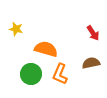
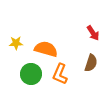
yellow star: moved 14 px down; rotated 16 degrees counterclockwise
brown semicircle: rotated 120 degrees clockwise
